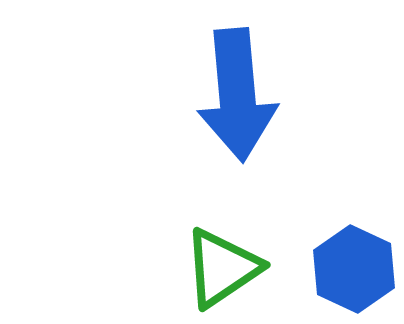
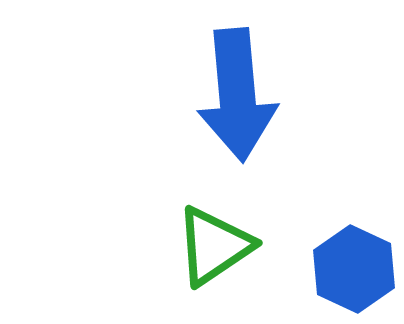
green triangle: moved 8 px left, 22 px up
